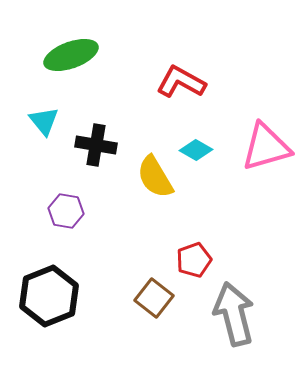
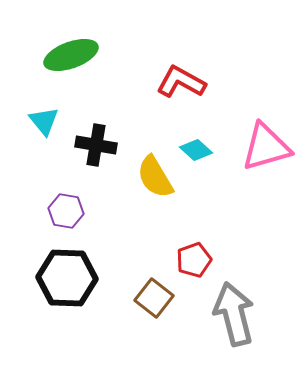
cyan diamond: rotated 12 degrees clockwise
black hexagon: moved 18 px right, 18 px up; rotated 24 degrees clockwise
